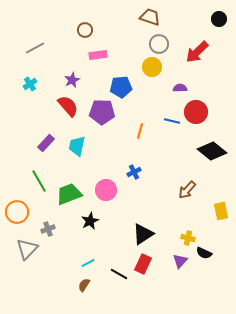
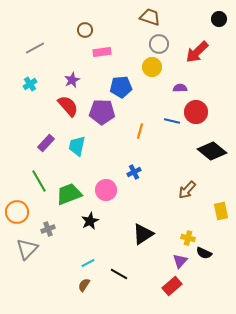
pink rectangle: moved 4 px right, 3 px up
red rectangle: moved 29 px right, 22 px down; rotated 24 degrees clockwise
